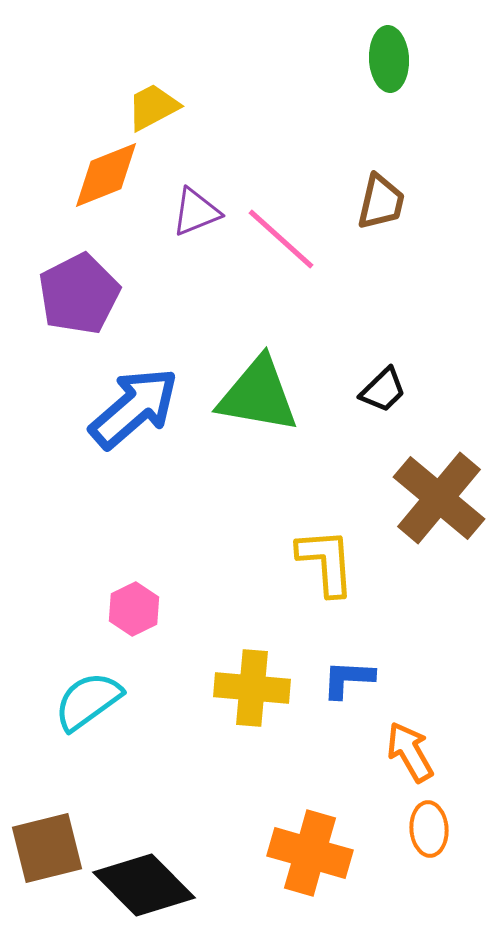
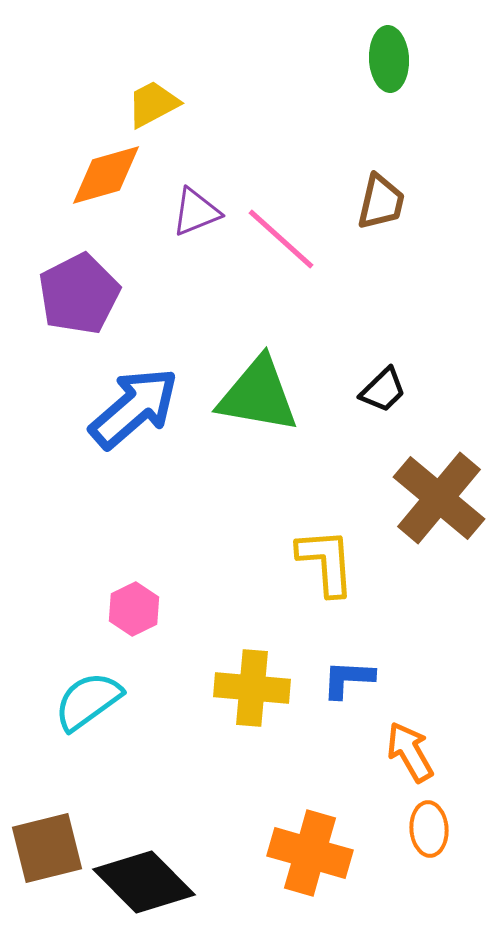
yellow trapezoid: moved 3 px up
orange diamond: rotated 6 degrees clockwise
black diamond: moved 3 px up
